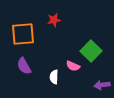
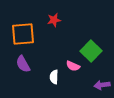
purple semicircle: moved 1 px left, 2 px up
